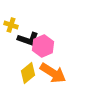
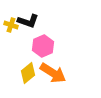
black L-shape: moved 18 px up
